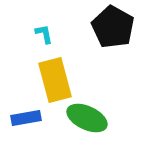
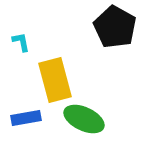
black pentagon: moved 2 px right
cyan L-shape: moved 23 px left, 8 px down
green ellipse: moved 3 px left, 1 px down
